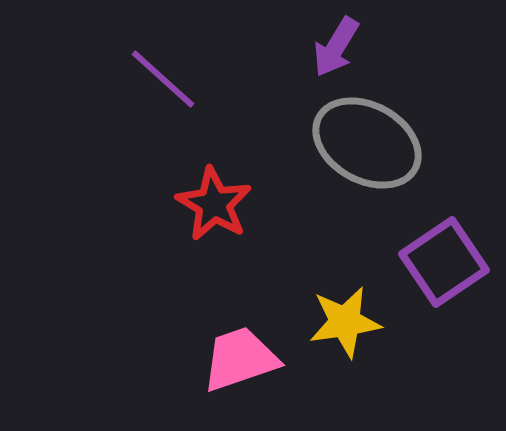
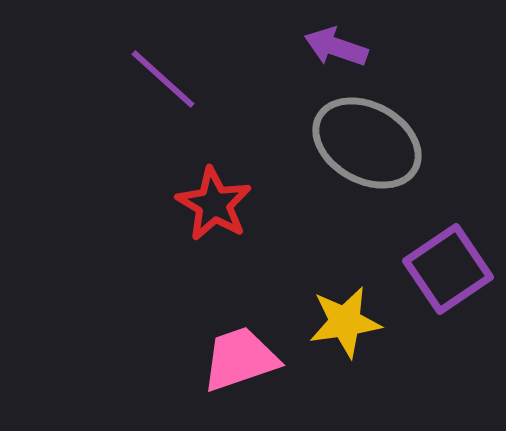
purple arrow: rotated 78 degrees clockwise
purple square: moved 4 px right, 7 px down
